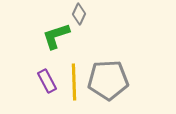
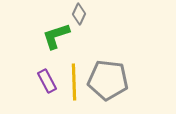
gray pentagon: rotated 9 degrees clockwise
